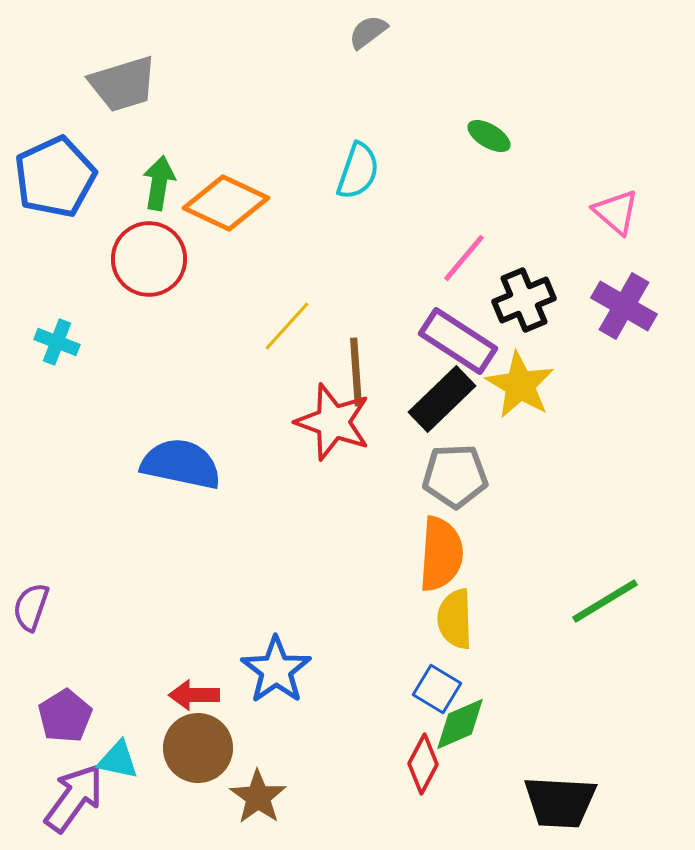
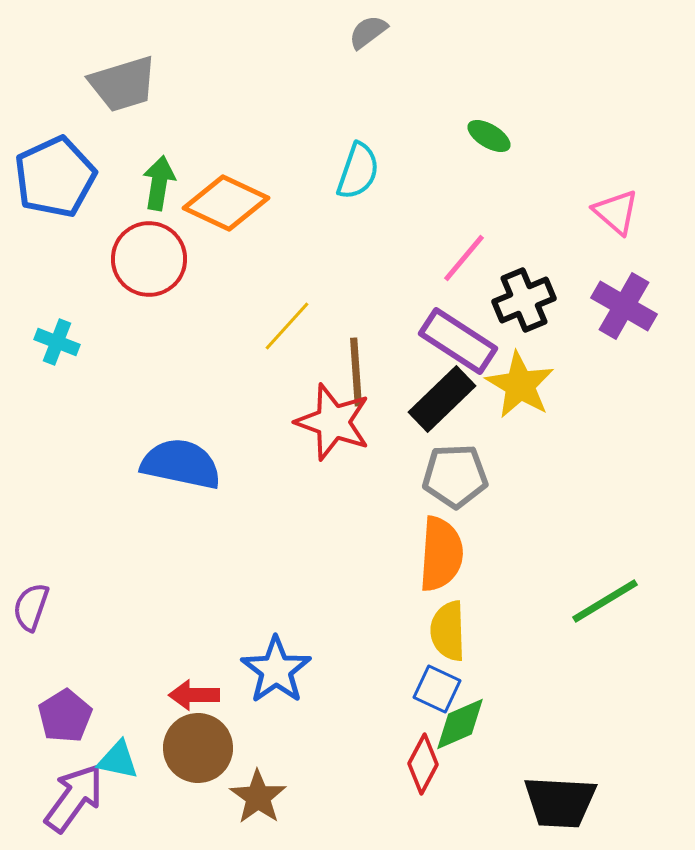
yellow semicircle: moved 7 px left, 12 px down
blue square: rotated 6 degrees counterclockwise
